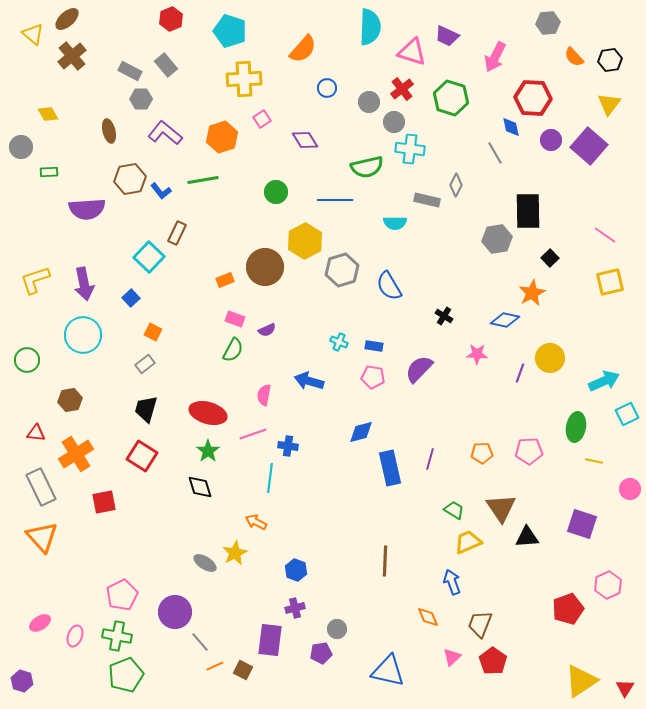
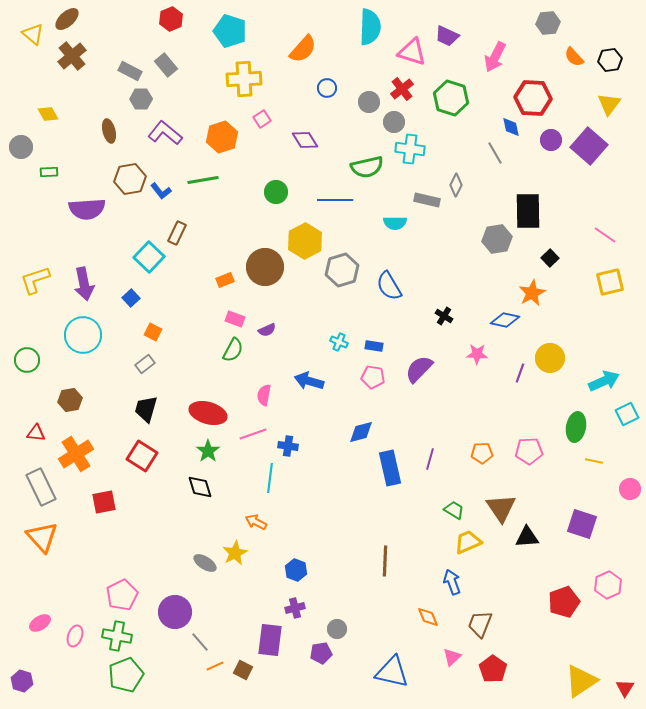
red pentagon at (568, 609): moved 4 px left, 7 px up
red pentagon at (493, 661): moved 8 px down
blue triangle at (388, 671): moved 4 px right, 1 px down
